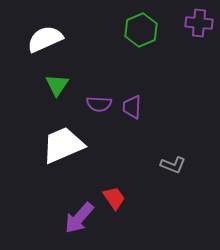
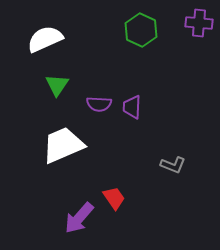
green hexagon: rotated 12 degrees counterclockwise
